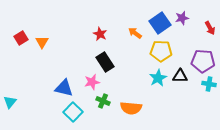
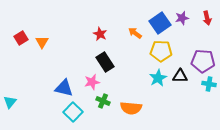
red arrow: moved 3 px left, 10 px up; rotated 16 degrees clockwise
